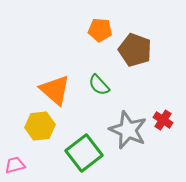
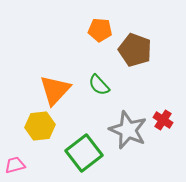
orange triangle: rotated 32 degrees clockwise
